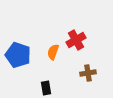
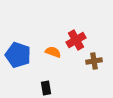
orange semicircle: rotated 91 degrees clockwise
brown cross: moved 6 px right, 12 px up
